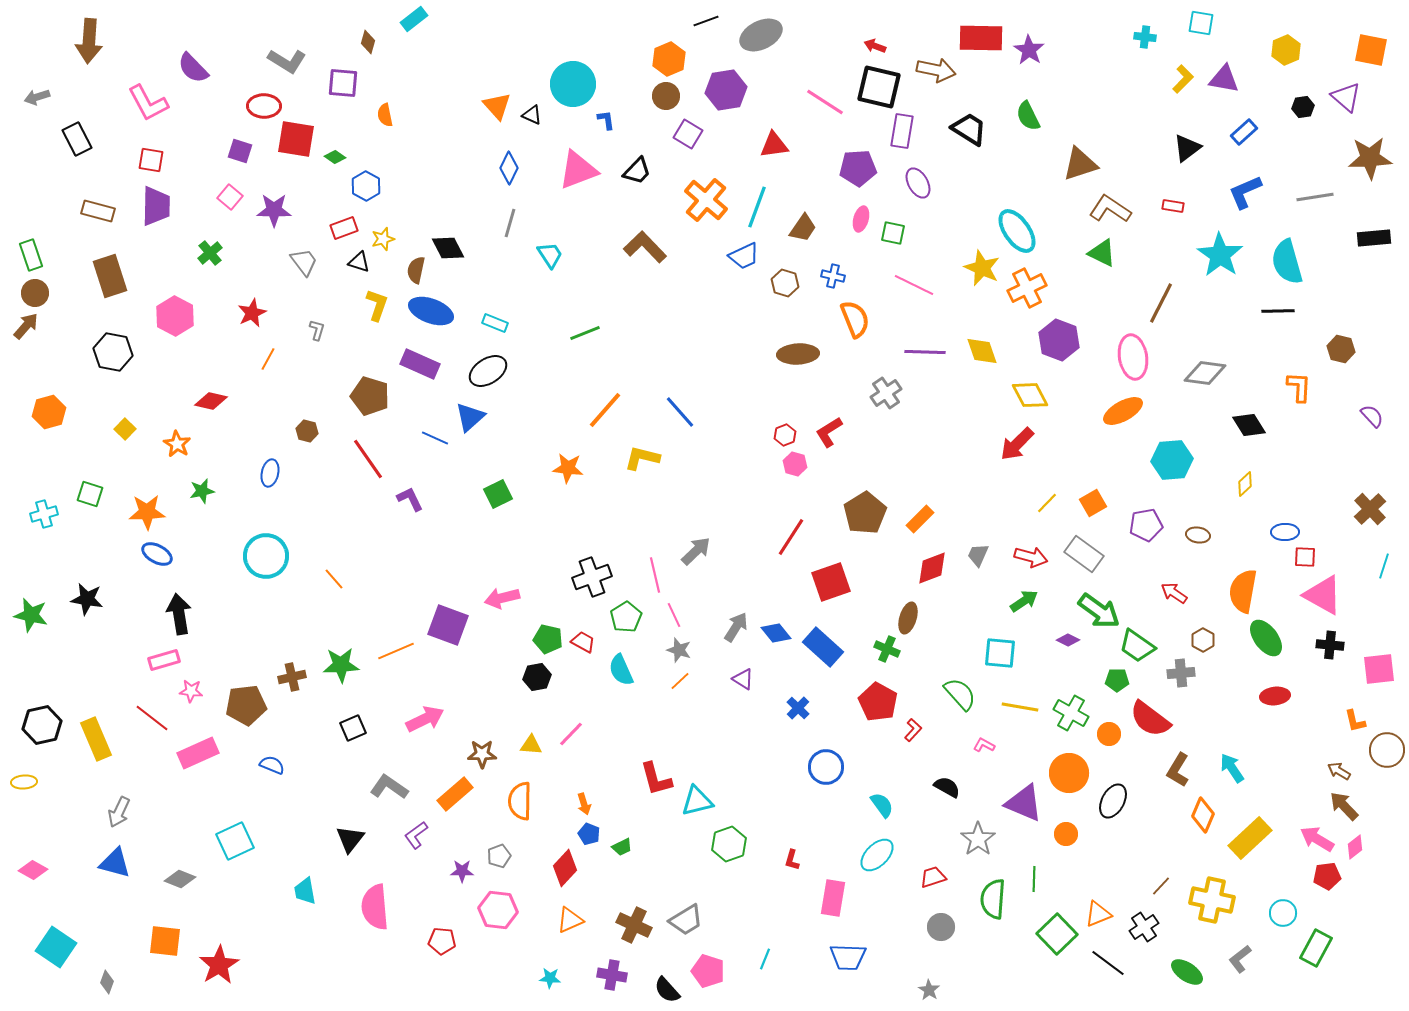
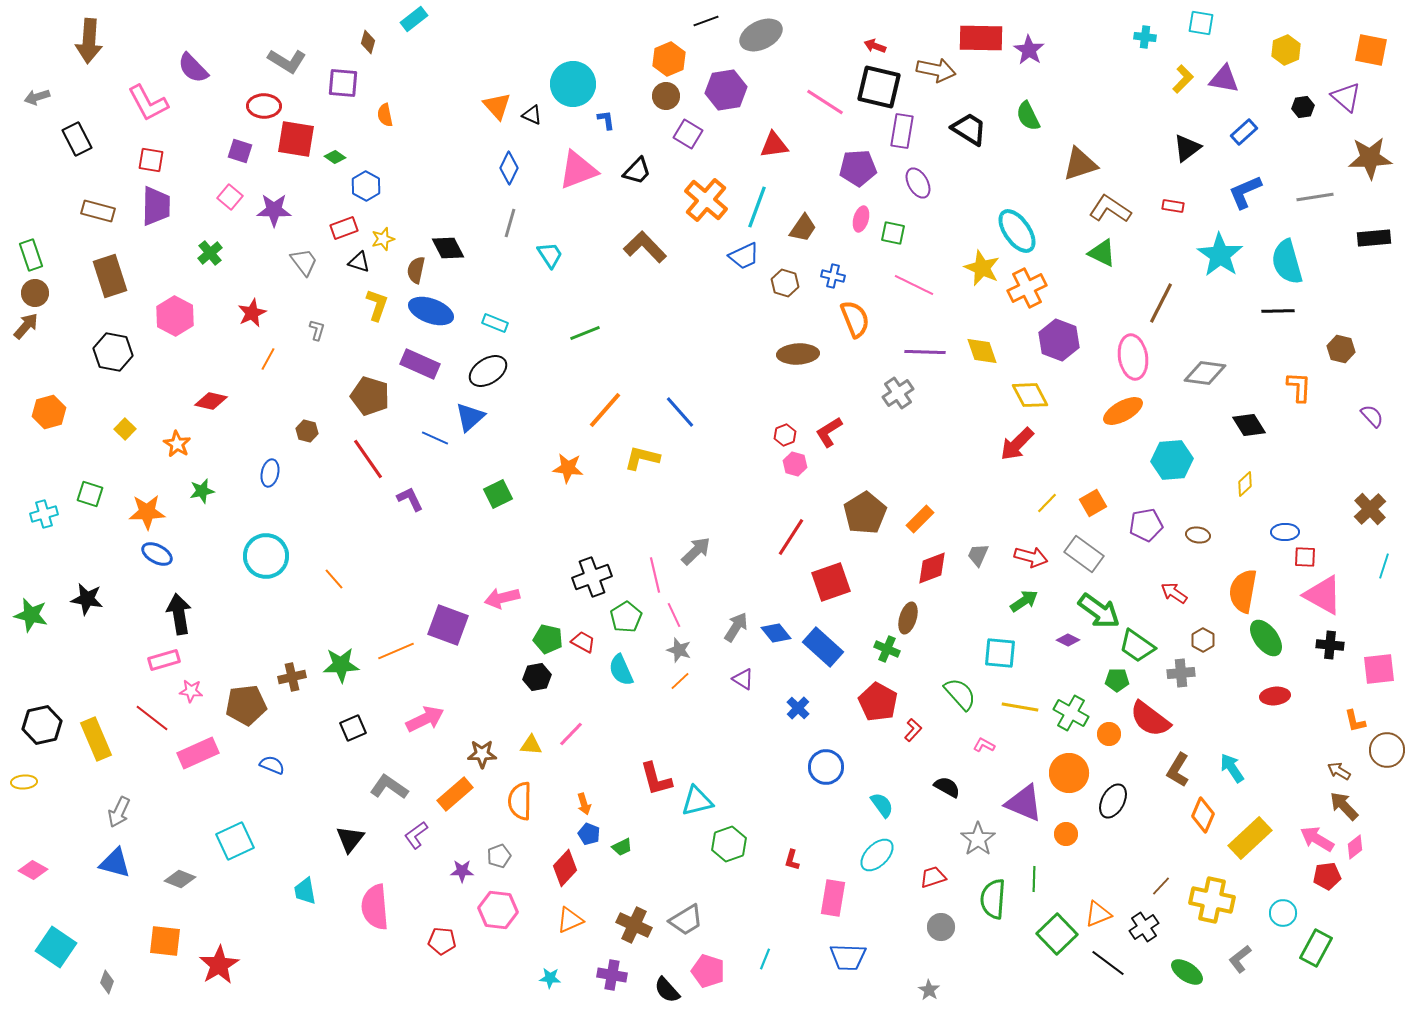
gray cross at (886, 393): moved 12 px right
